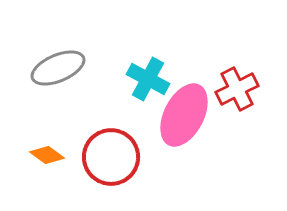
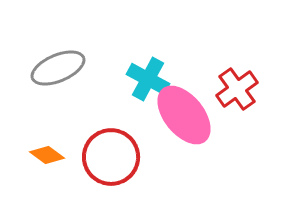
red cross: rotated 9 degrees counterclockwise
pink ellipse: rotated 66 degrees counterclockwise
